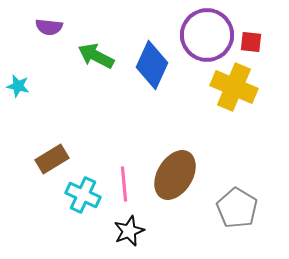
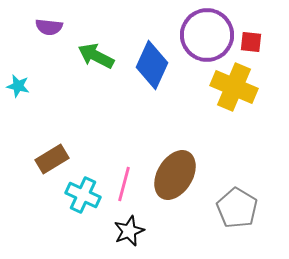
pink line: rotated 20 degrees clockwise
